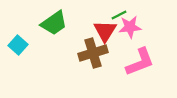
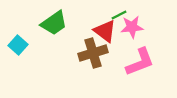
pink star: moved 2 px right
red triangle: rotated 25 degrees counterclockwise
